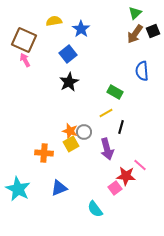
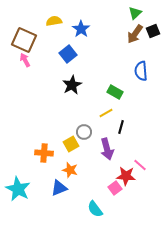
blue semicircle: moved 1 px left
black star: moved 3 px right, 3 px down
orange star: moved 39 px down
